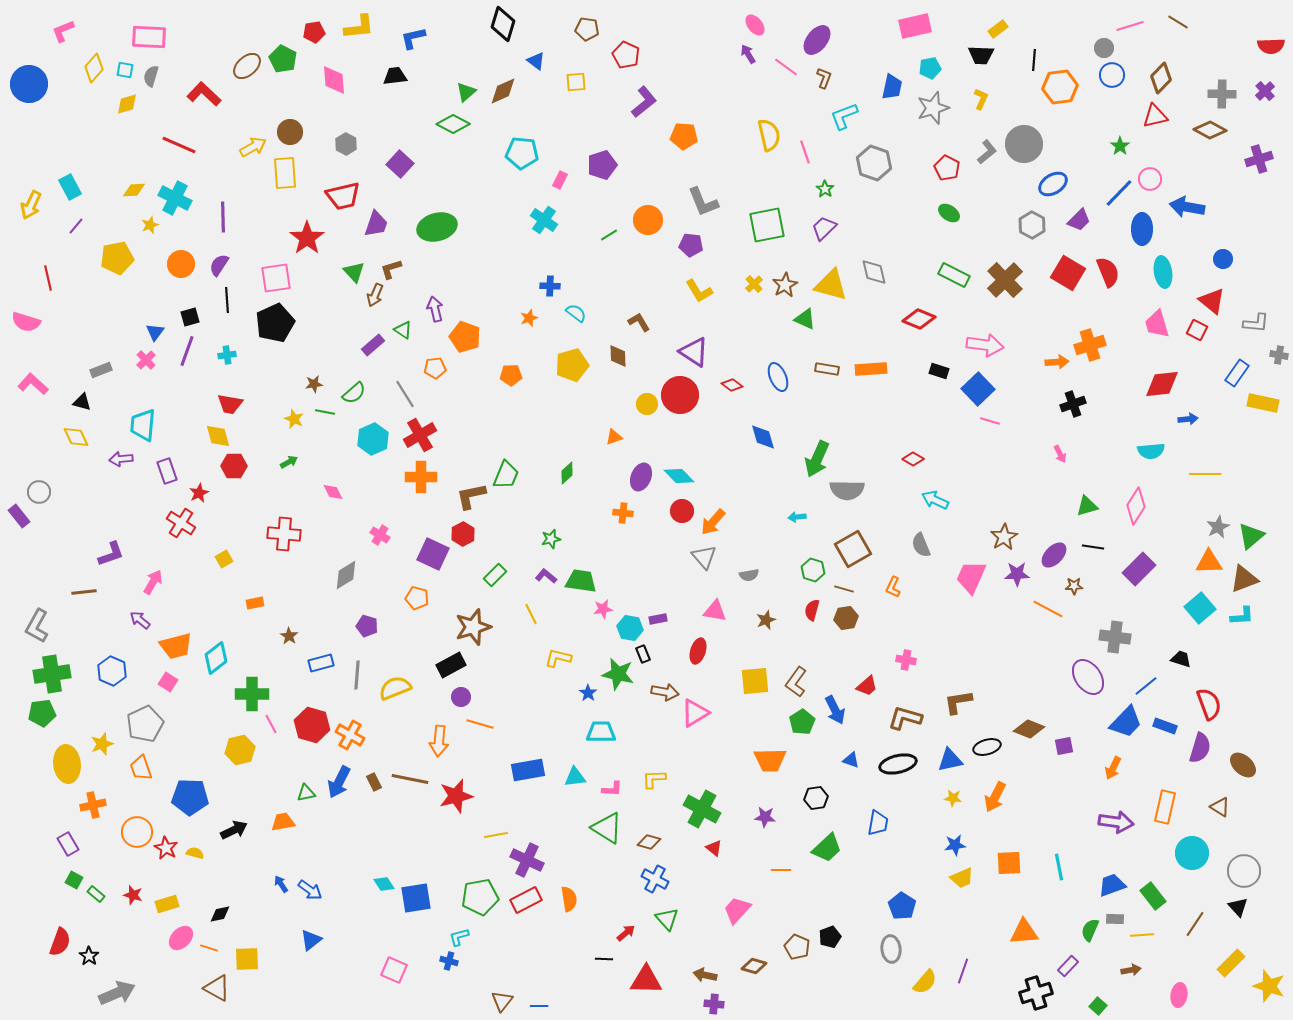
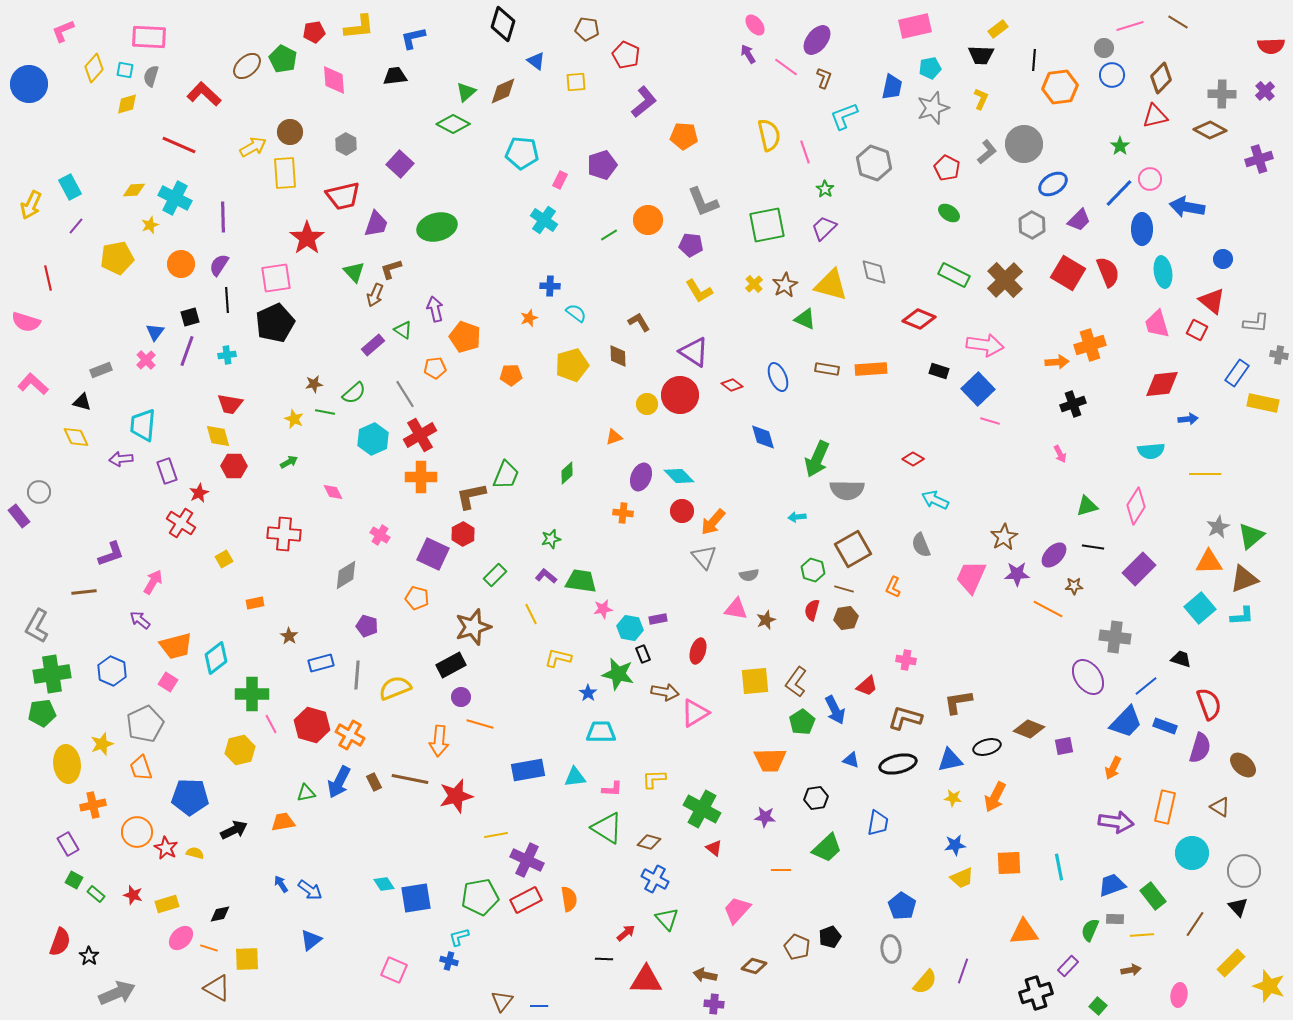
pink triangle at (715, 611): moved 21 px right, 2 px up
